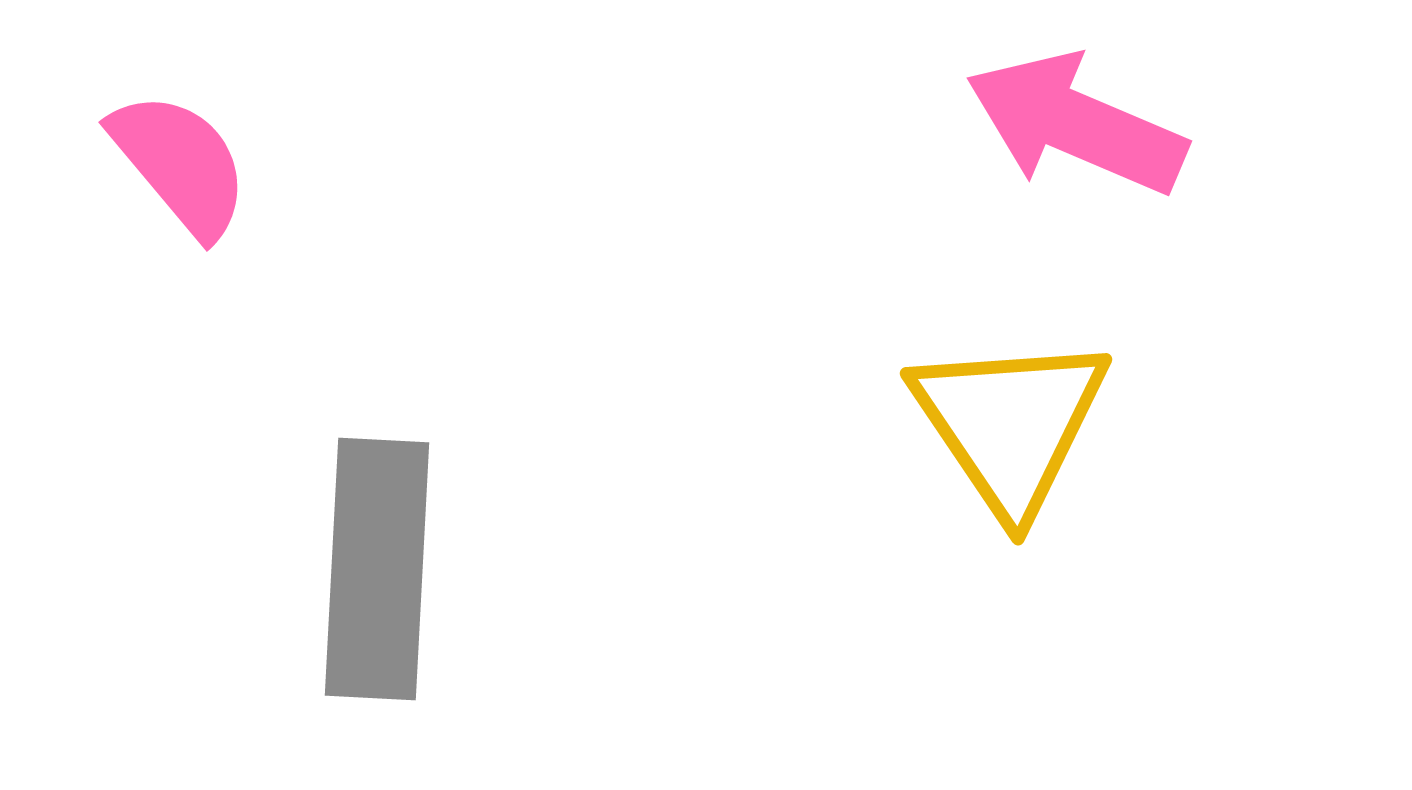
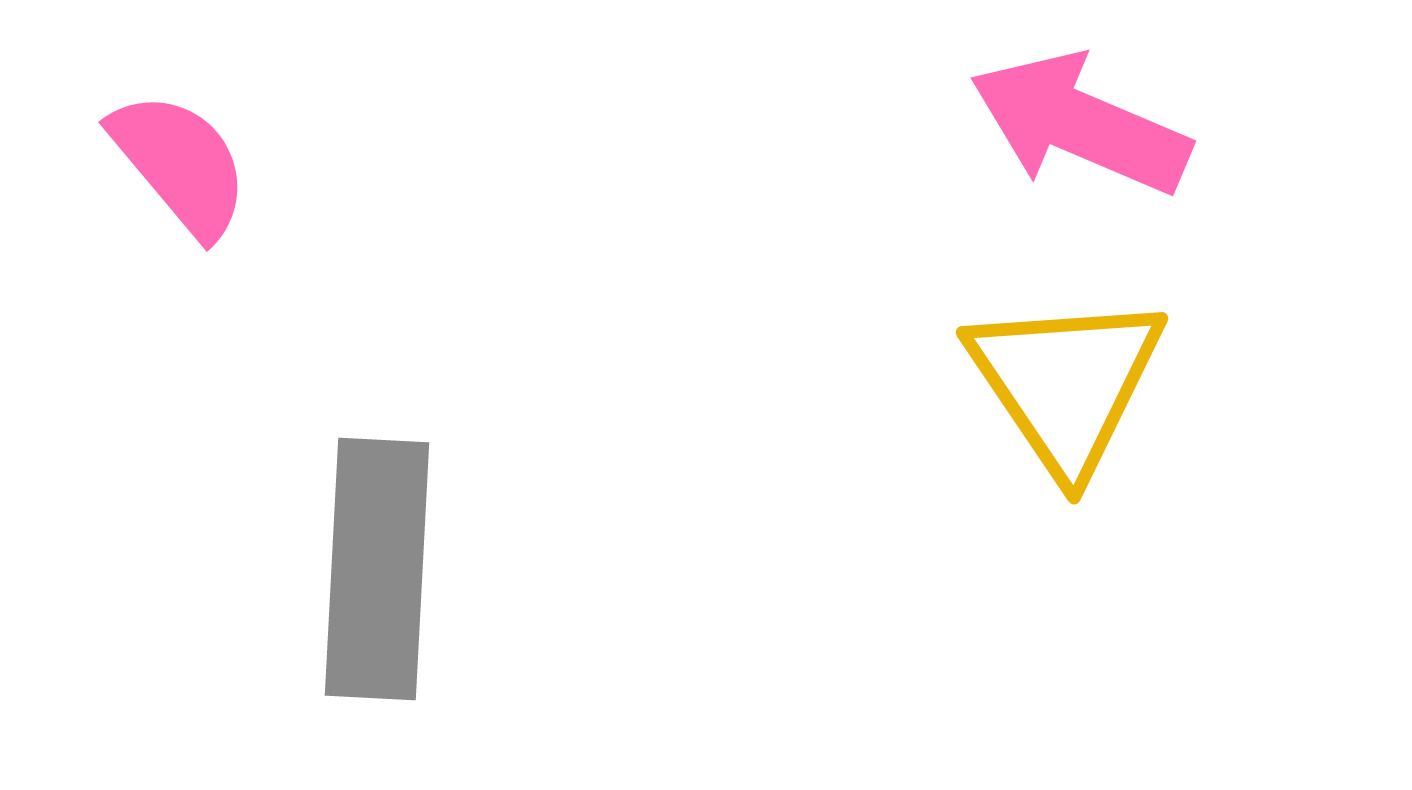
pink arrow: moved 4 px right
yellow triangle: moved 56 px right, 41 px up
